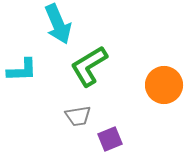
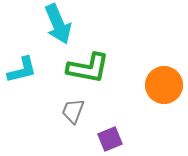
green L-shape: moved 1 px left, 2 px down; rotated 138 degrees counterclockwise
cyan L-shape: rotated 12 degrees counterclockwise
gray trapezoid: moved 5 px left, 5 px up; rotated 120 degrees clockwise
